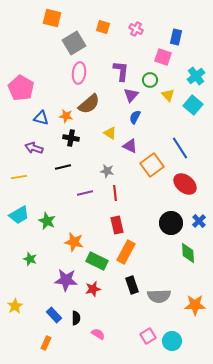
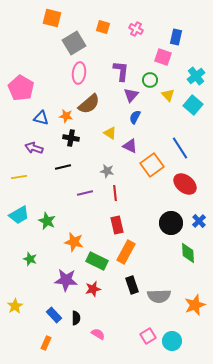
orange star at (195, 305): rotated 20 degrees counterclockwise
